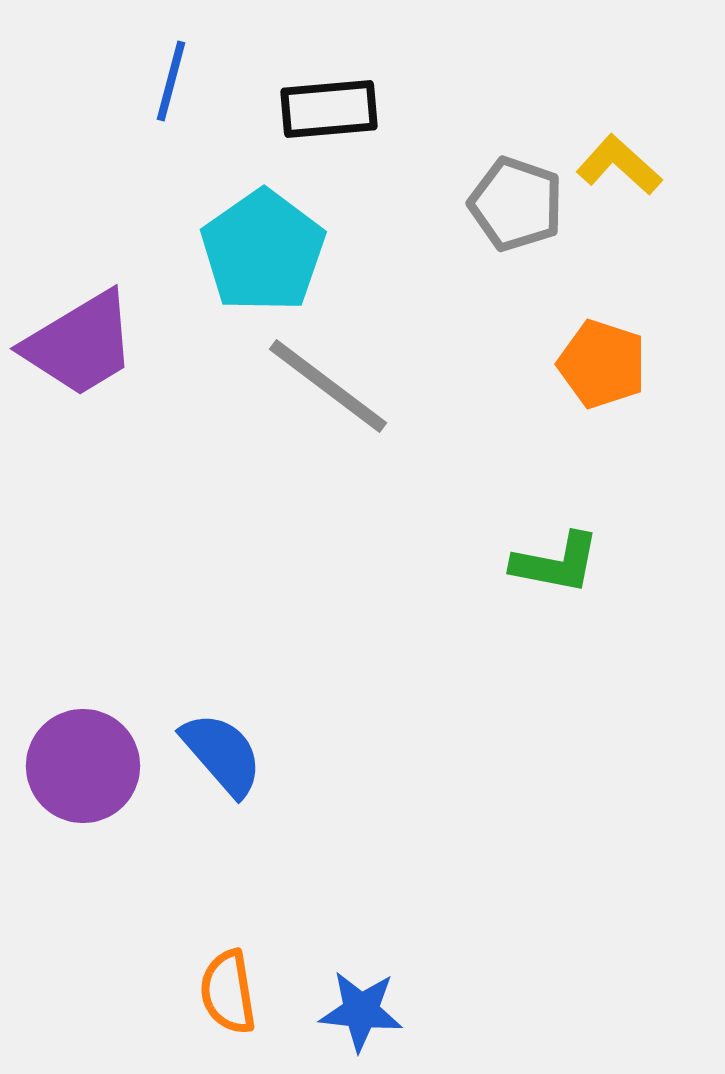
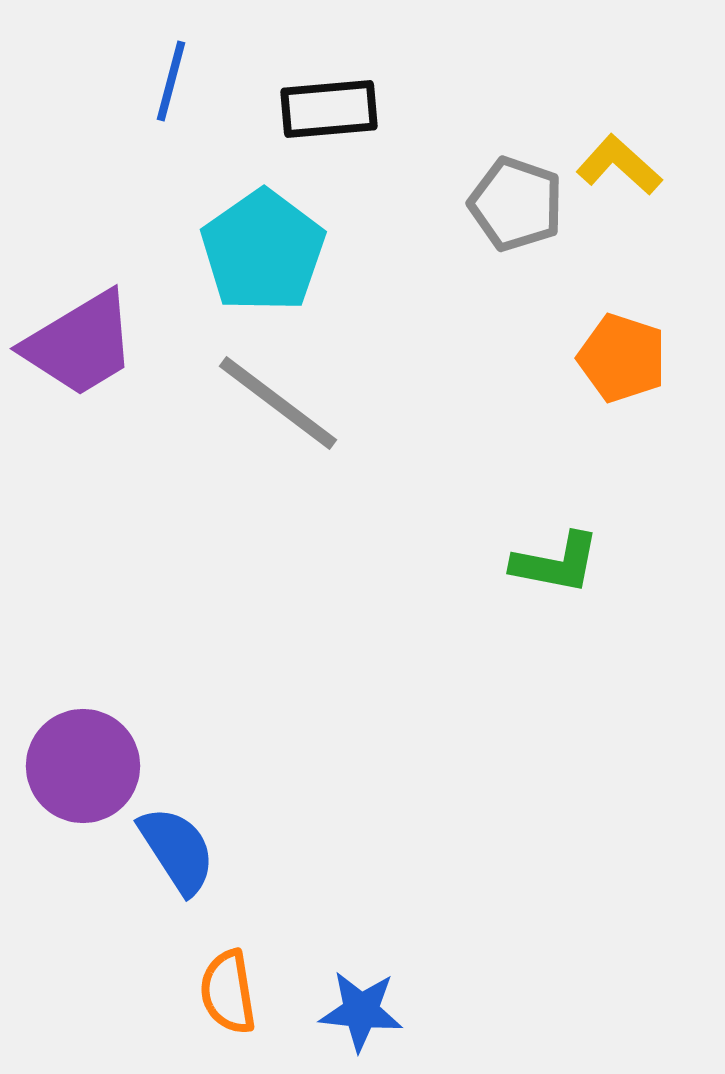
orange pentagon: moved 20 px right, 6 px up
gray line: moved 50 px left, 17 px down
blue semicircle: moved 45 px left, 96 px down; rotated 8 degrees clockwise
